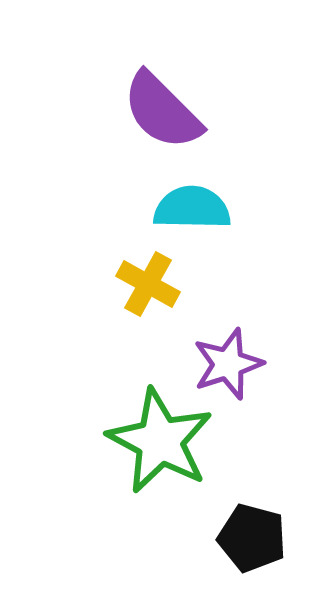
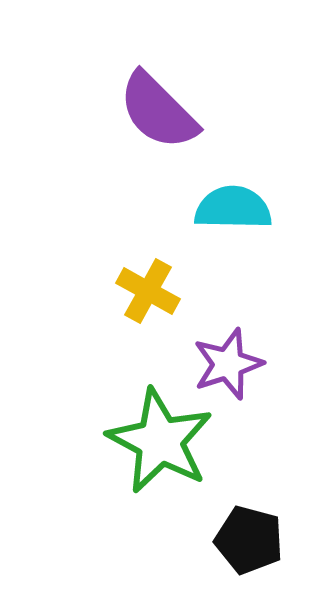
purple semicircle: moved 4 px left
cyan semicircle: moved 41 px right
yellow cross: moved 7 px down
black pentagon: moved 3 px left, 2 px down
